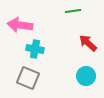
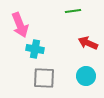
pink arrow: rotated 120 degrees counterclockwise
red arrow: rotated 18 degrees counterclockwise
gray square: moved 16 px right; rotated 20 degrees counterclockwise
